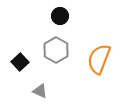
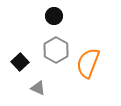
black circle: moved 6 px left
orange semicircle: moved 11 px left, 4 px down
gray triangle: moved 2 px left, 3 px up
